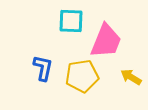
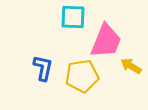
cyan square: moved 2 px right, 4 px up
yellow arrow: moved 11 px up
